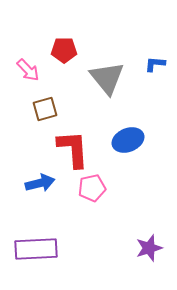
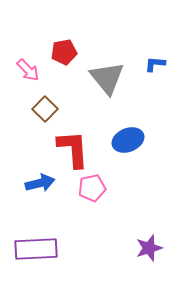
red pentagon: moved 2 px down; rotated 10 degrees counterclockwise
brown square: rotated 30 degrees counterclockwise
